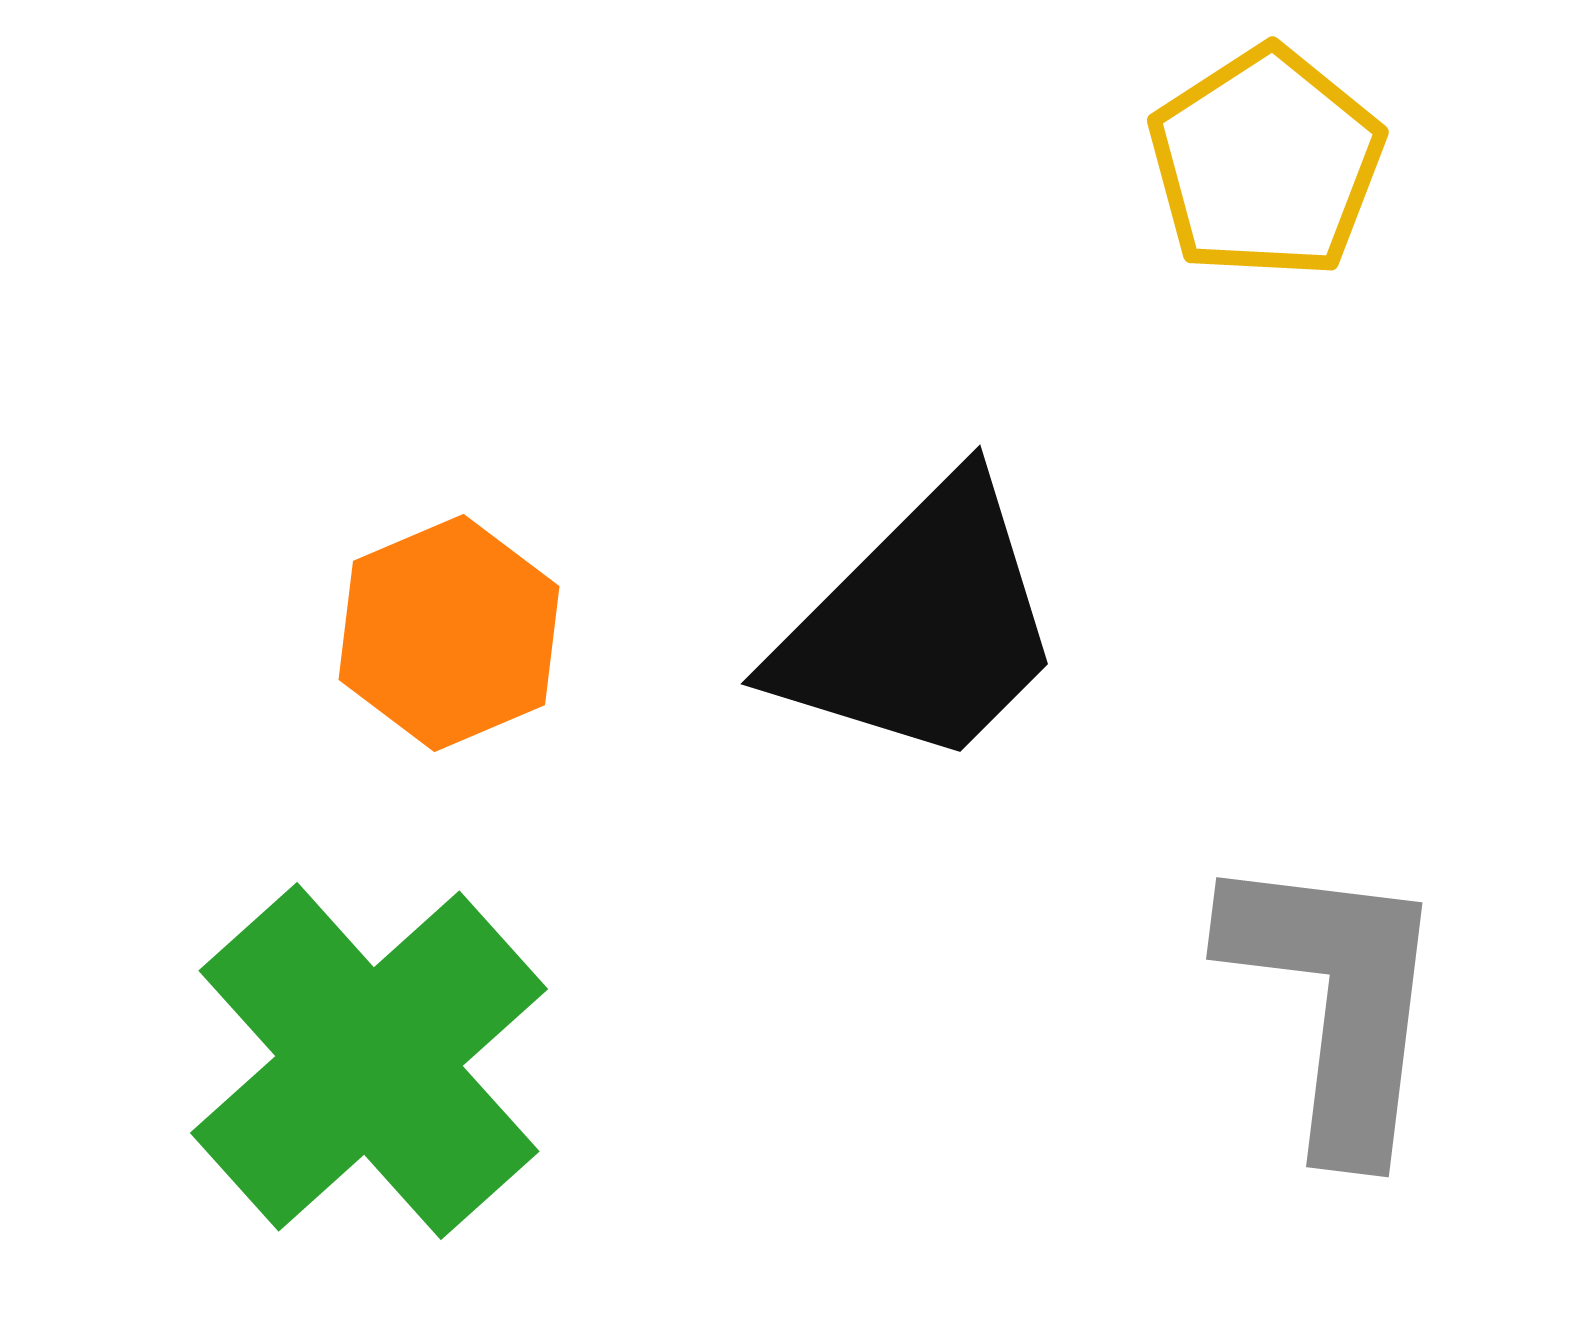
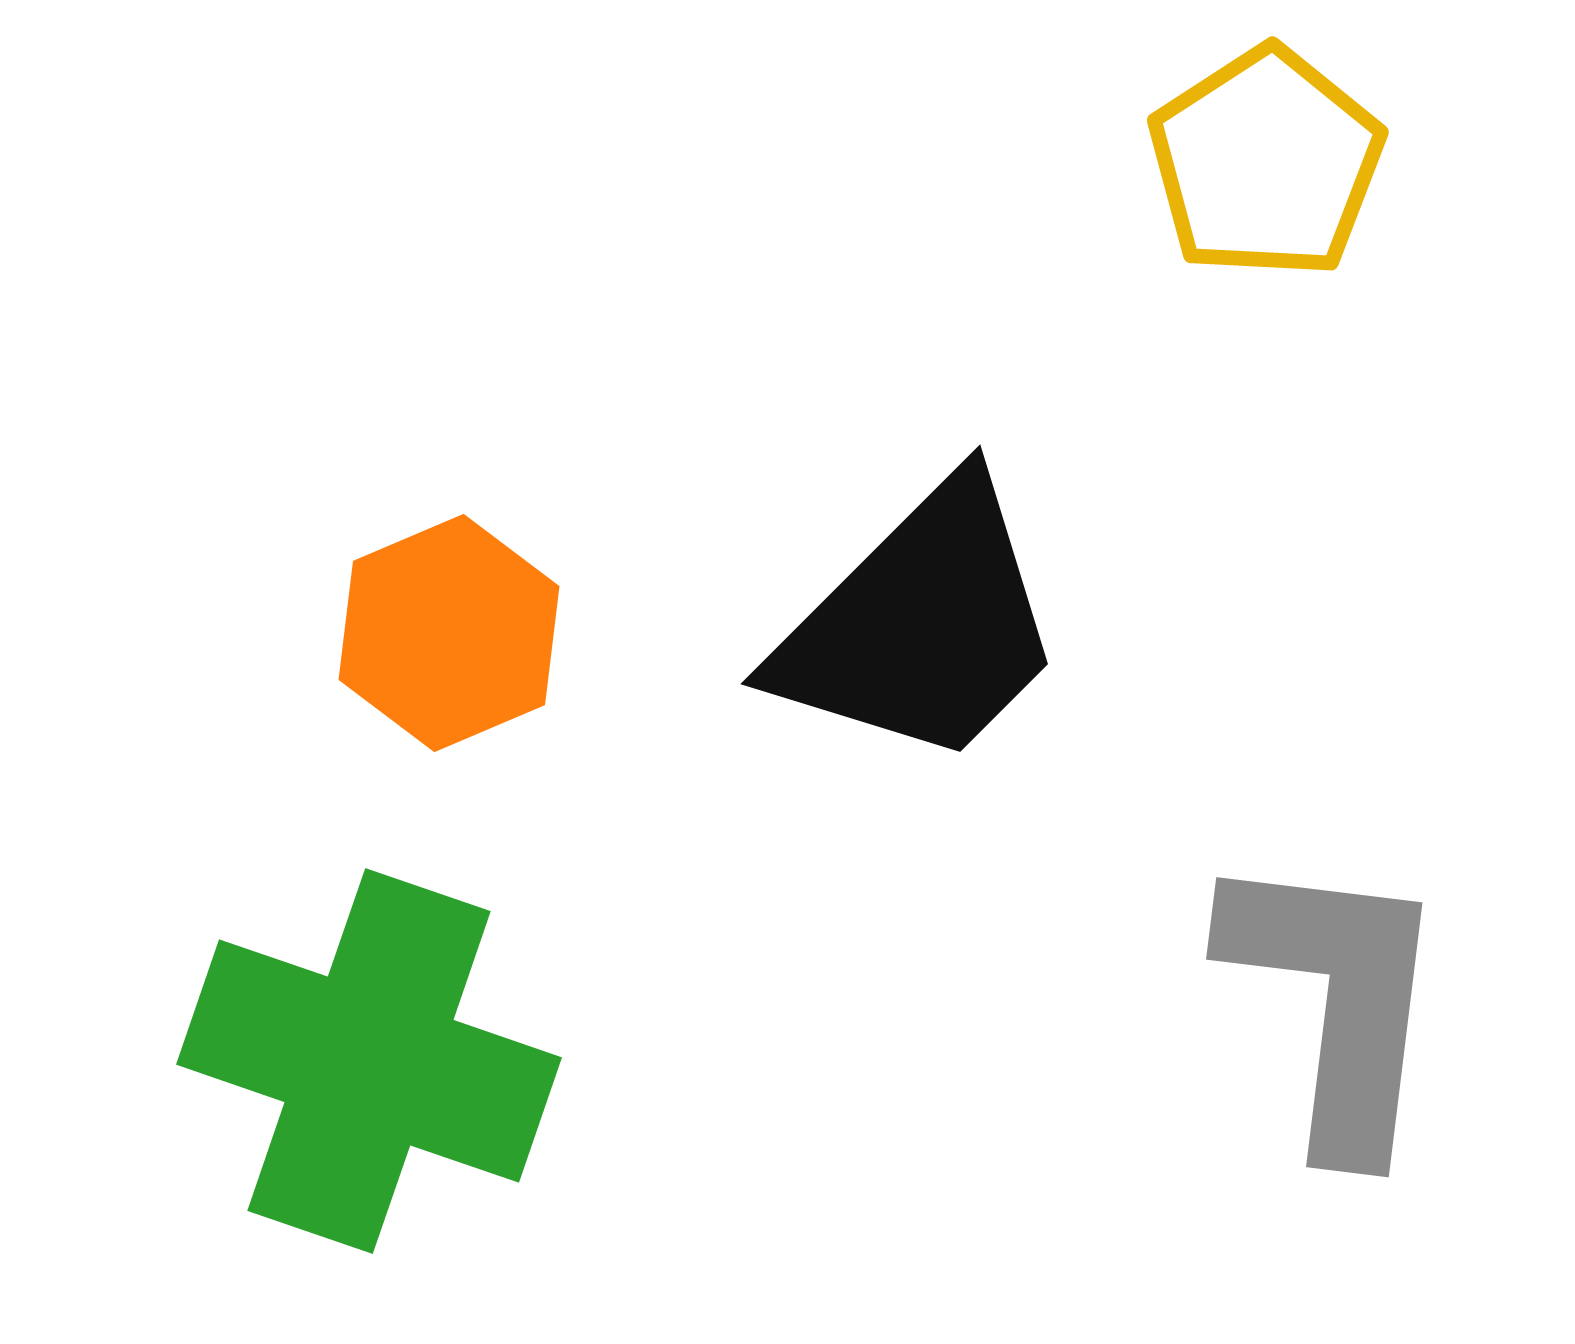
green cross: rotated 29 degrees counterclockwise
